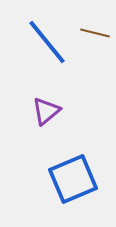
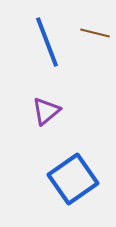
blue line: rotated 18 degrees clockwise
blue square: rotated 12 degrees counterclockwise
